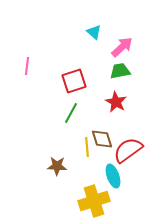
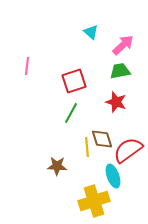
cyan triangle: moved 3 px left
pink arrow: moved 1 px right, 2 px up
red star: rotated 10 degrees counterclockwise
